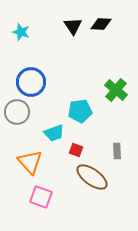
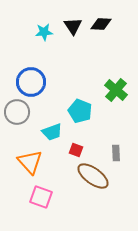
cyan star: moved 23 px right; rotated 24 degrees counterclockwise
cyan pentagon: rotated 30 degrees clockwise
cyan trapezoid: moved 2 px left, 1 px up
gray rectangle: moved 1 px left, 2 px down
brown ellipse: moved 1 px right, 1 px up
